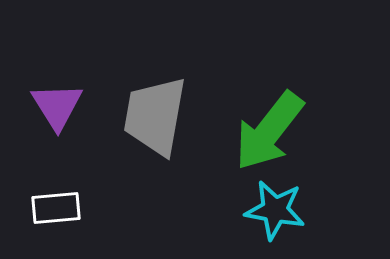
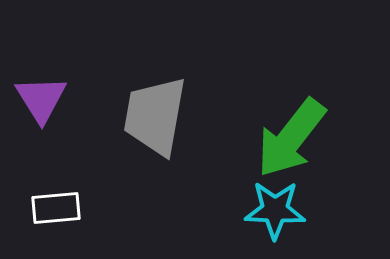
purple triangle: moved 16 px left, 7 px up
green arrow: moved 22 px right, 7 px down
cyan star: rotated 8 degrees counterclockwise
